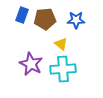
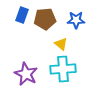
purple star: moved 5 px left, 10 px down
